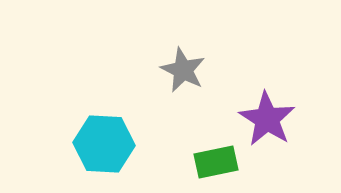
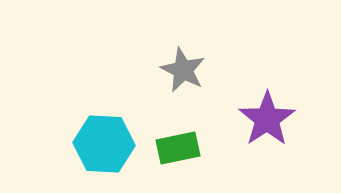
purple star: rotated 6 degrees clockwise
green rectangle: moved 38 px left, 14 px up
